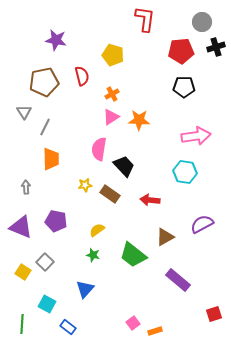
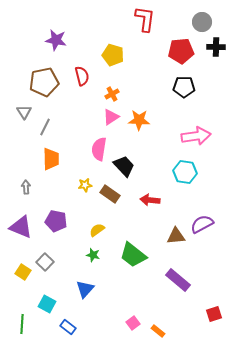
black cross: rotated 18 degrees clockwise
brown triangle: moved 11 px right, 1 px up; rotated 24 degrees clockwise
orange rectangle: moved 3 px right; rotated 56 degrees clockwise
